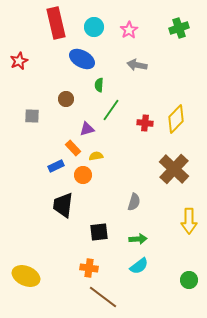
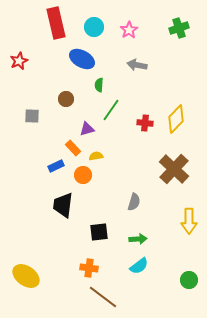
yellow ellipse: rotated 12 degrees clockwise
